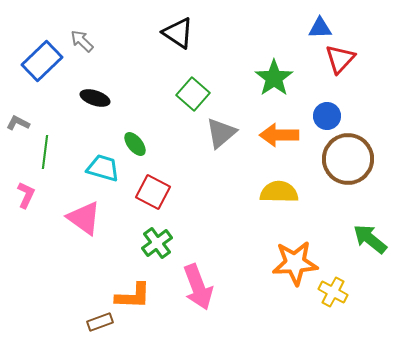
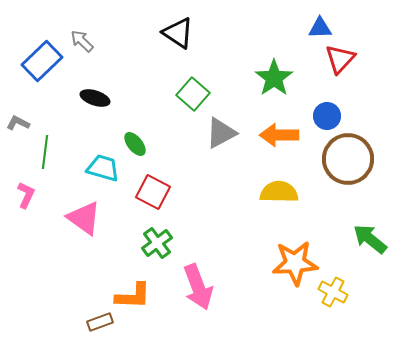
gray triangle: rotated 12 degrees clockwise
